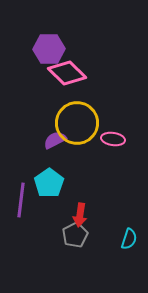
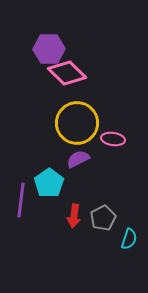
purple semicircle: moved 23 px right, 19 px down
red arrow: moved 6 px left, 1 px down
gray pentagon: moved 28 px right, 17 px up
